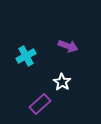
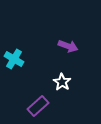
cyan cross: moved 12 px left, 3 px down; rotated 30 degrees counterclockwise
purple rectangle: moved 2 px left, 2 px down
